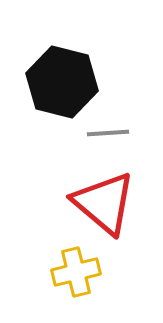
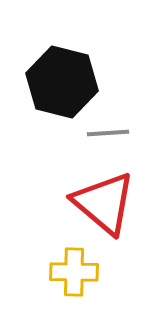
yellow cross: moved 2 px left; rotated 15 degrees clockwise
